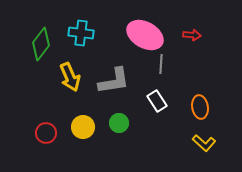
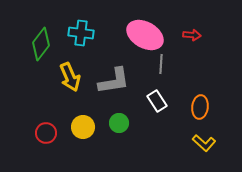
orange ellipse: rotated 15 degrees clockwise
